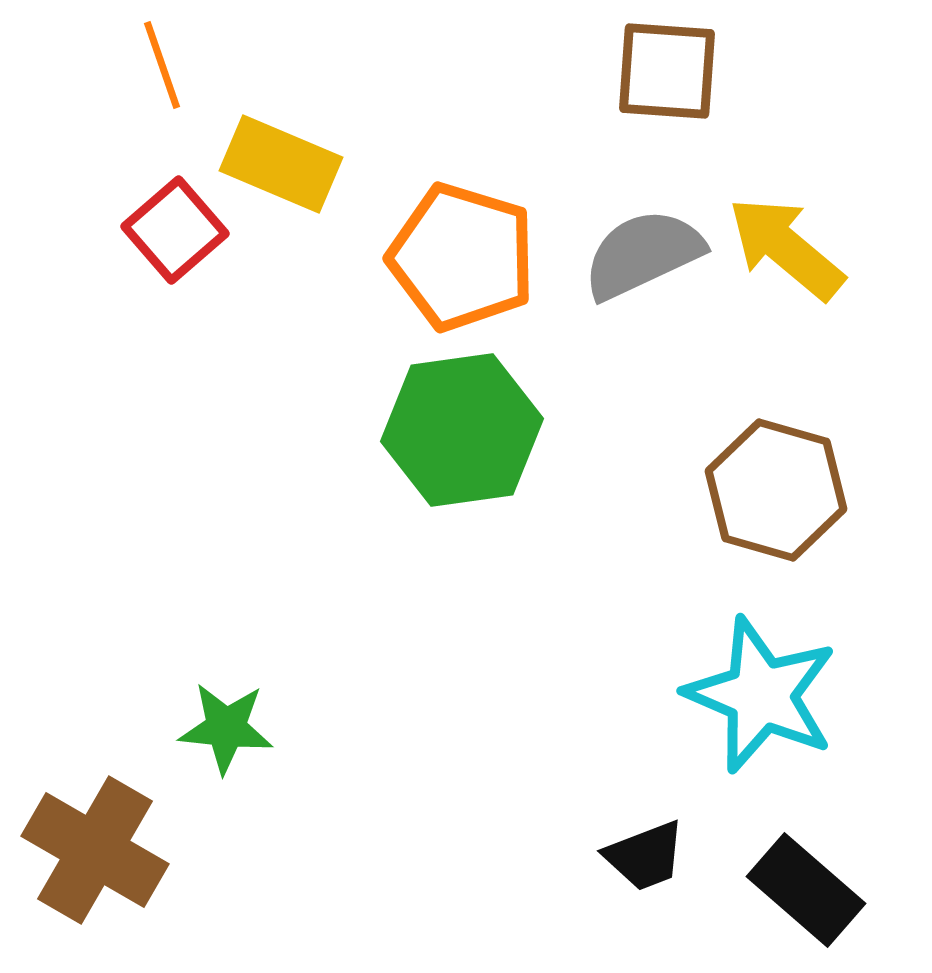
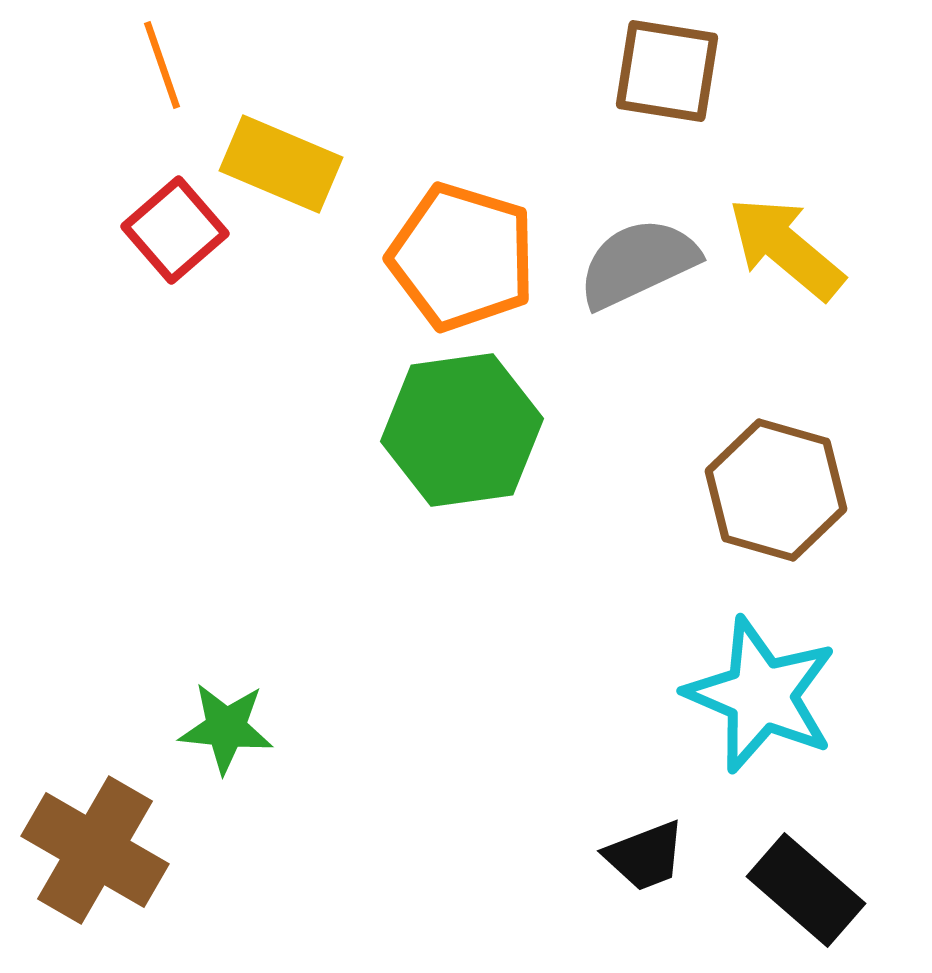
brown square: rotated 5 degrees clockwise
gray semicircle: moved 5 px left, 9 px down
